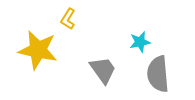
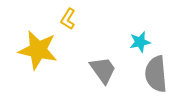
gray semicircle: moved 2 px left
